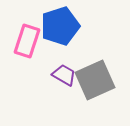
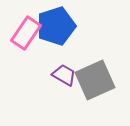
blue pentagon: moved 4 px left
pink rectangle: moved 1 px left, 8 px up; rotated 16 degrees clockwise
